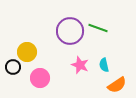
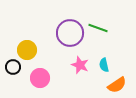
purple circle: moved 2 px down
yellow circle: moved 2 px up
